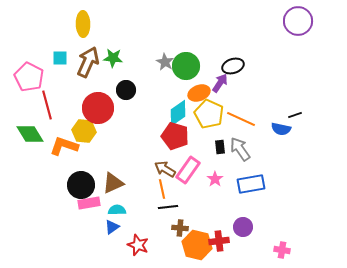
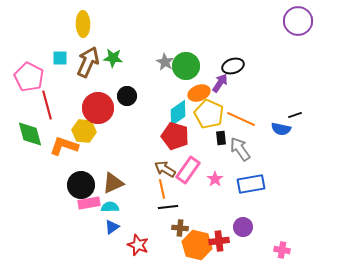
black circle at (126, 90): moved 1 px right, 6 px down
green diamond at (30, 134): rotated 16 degrees clockwise
black rectangle at (220, 147): moved 1 px right, 9 px up
cyan semicircle at (117, 210): moved 7 px left, 3 px up
